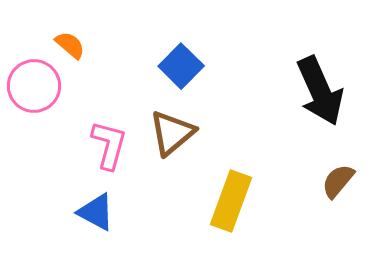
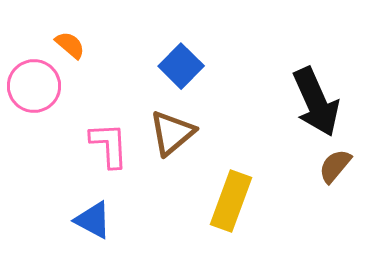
black arrow: moved 4 px left, 11 px down
pink L-shape: rotated 18 degrees counterclockwise
brown semicircle: moved 3 px left, 15 px up
blue triangle: moved 3 px left, 8 px down
